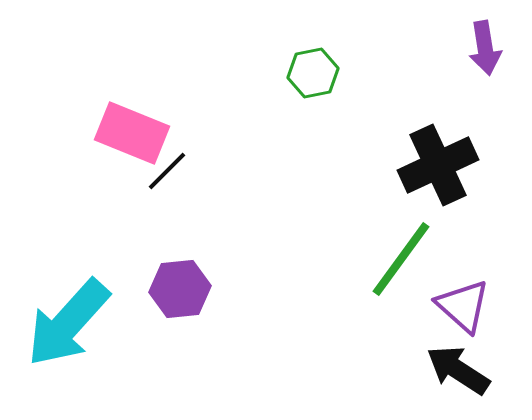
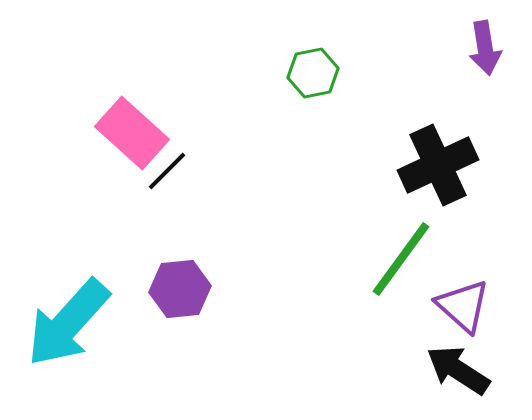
pink rectangle: rotated 20 degrees clockwise
